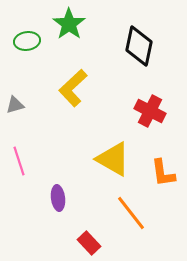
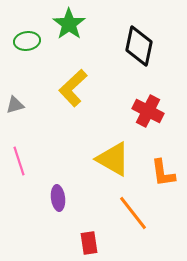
red cross: moved 2 px left
orange line: moved 2 px right
red rectangle: rotated 35 degrees clockwise
